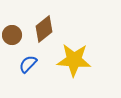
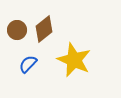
brown circle: moved 5 px right, 5 px up
yellow star: rotated 20 degrees clockwise
